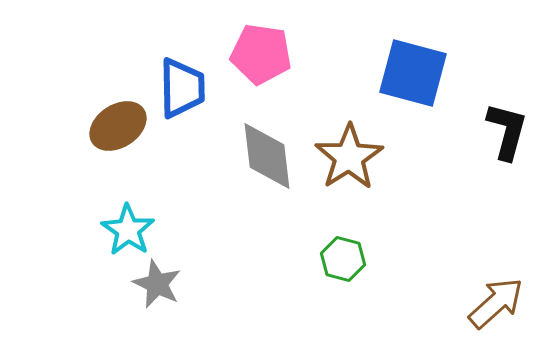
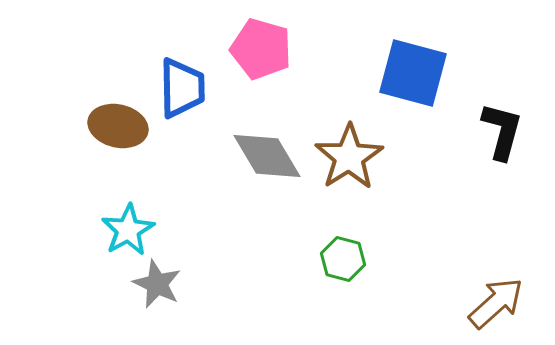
pink pentagon: moved 5 px up; rotated 8 degrees clockwise
brown ellipse: rotated 46 degrees clockwise
black L-shape: moved 5 px left
gray diamond: rotated 24 degrees counterclockwise
cyan star: rotated 8 degrees clockwise
